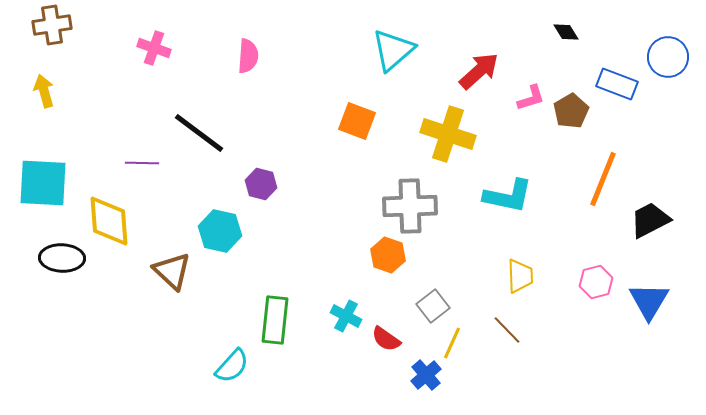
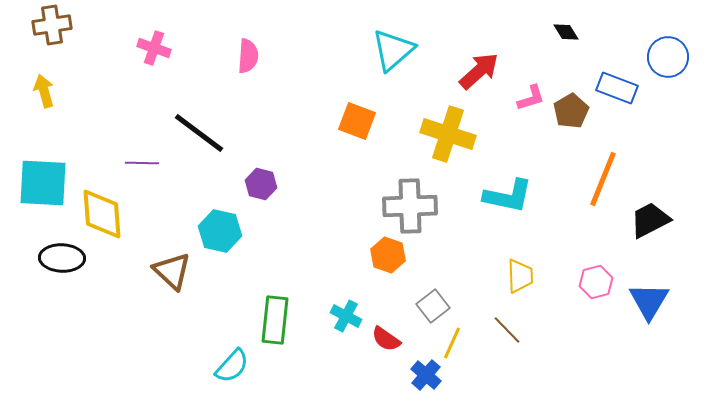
blue rectangle: moved 4 px down
yellow diamond: moved 7 px left, 7 px up
blue cross: rotated 8 degrees counterclockwise
